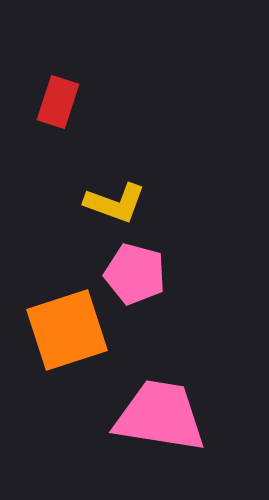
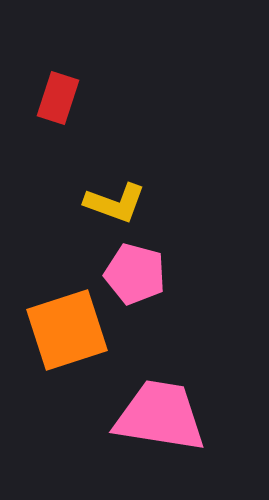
red rectangle: moved 4 px up
